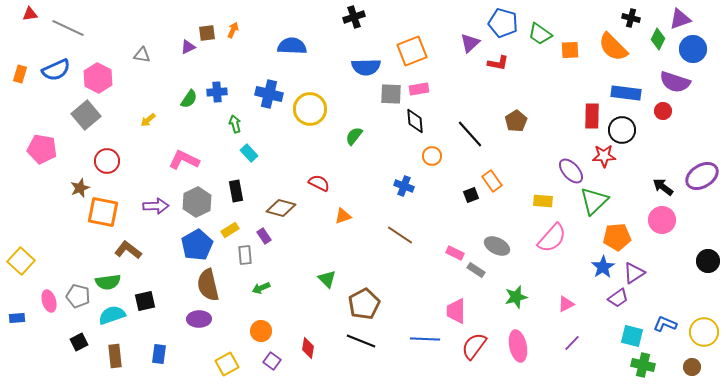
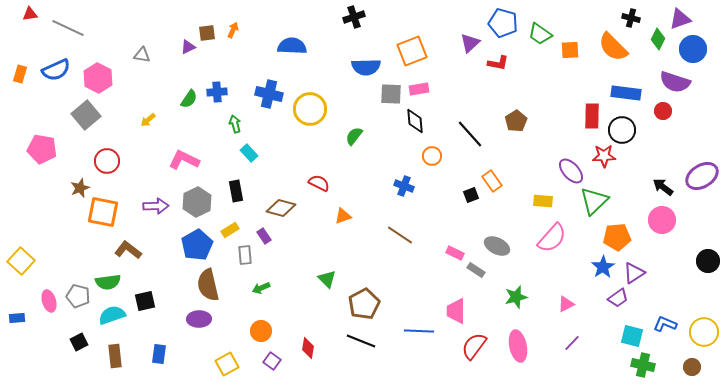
blue line at (425, 339): moved 6 px left, 8 px up
